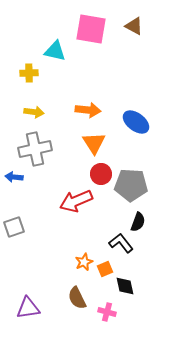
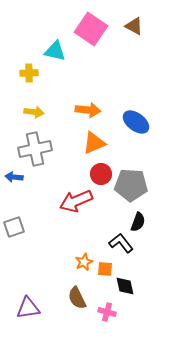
pink square: rotated 24 degrees clockwise
orange triangle: rotated 40 degrees clockwise
orange square: rotated 28 degrees clockwise
